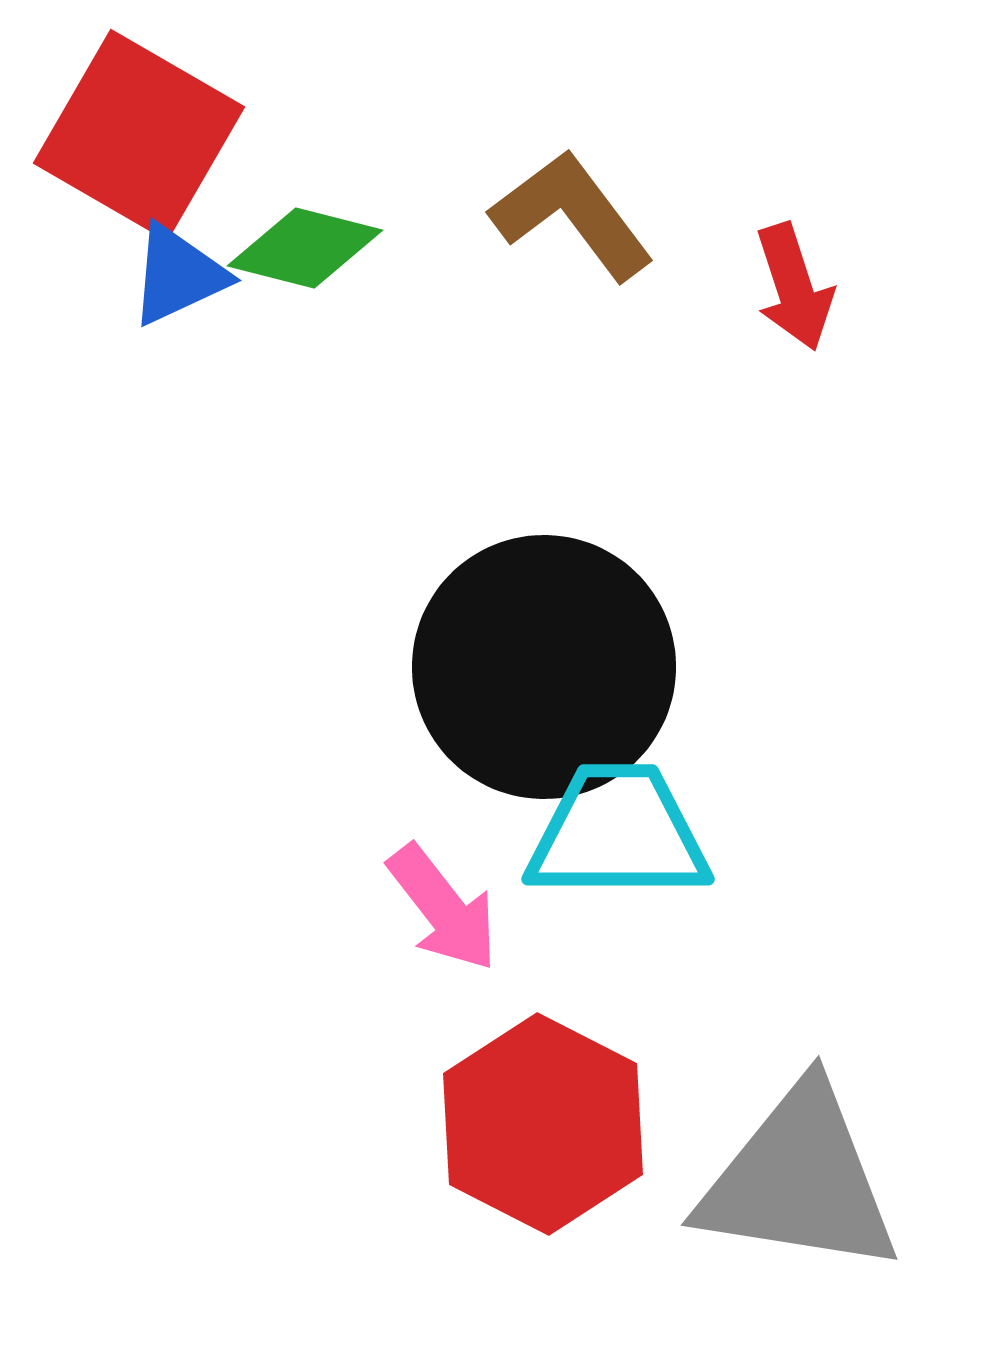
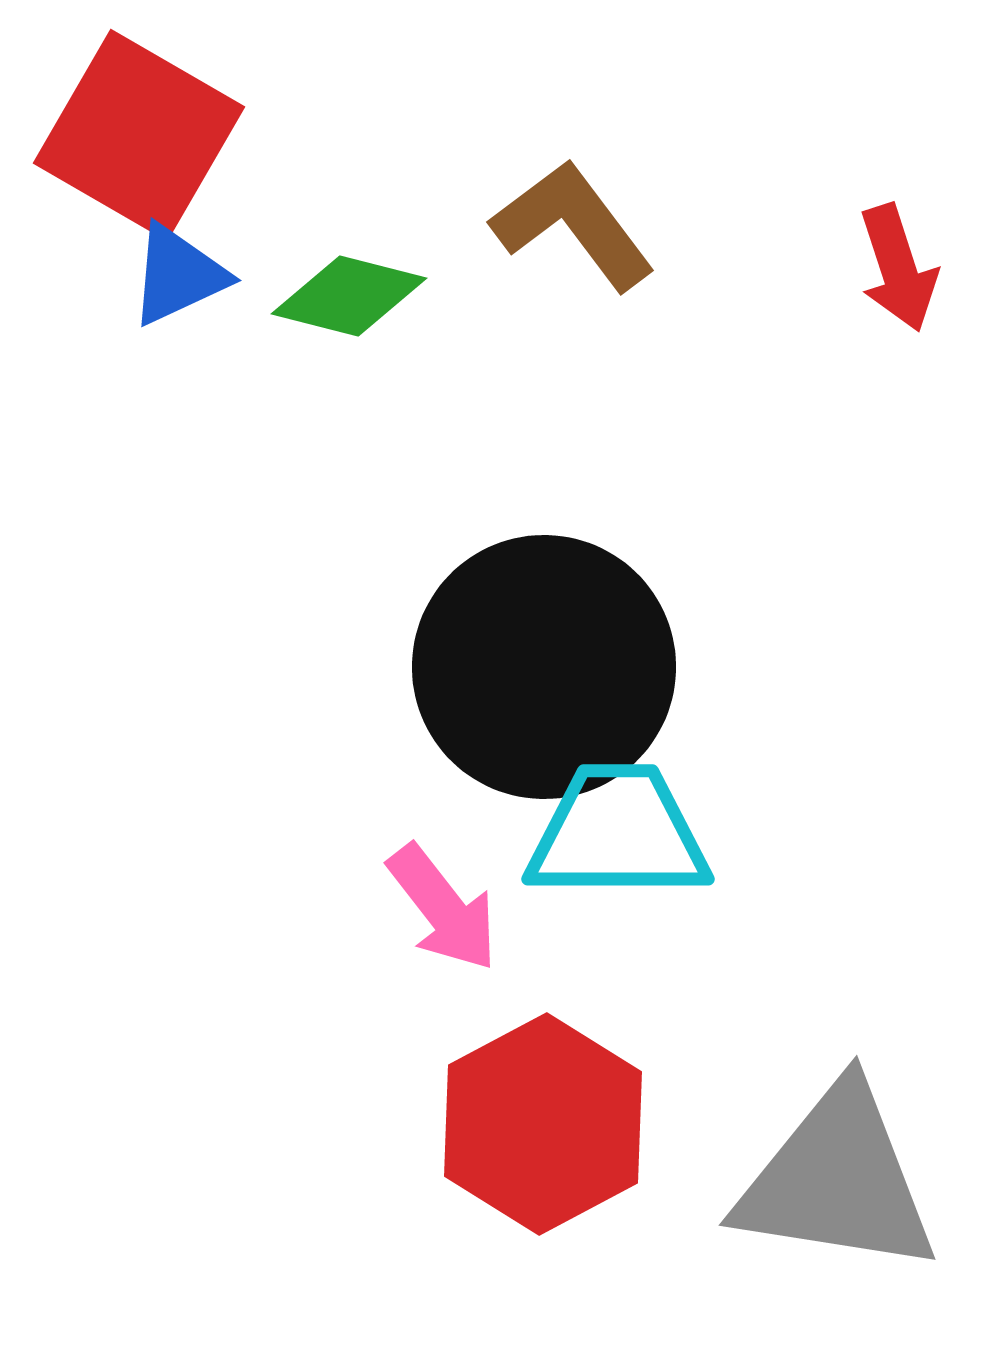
brown L-shape: moved 1 px right, 10 px down
green diamond: moved 44 px right, 48 px down
red arrow: moved 104 px right, 19 px up
red hexagon: rotated 5 degrees clockwise
gray triangle: moved 38 px right
